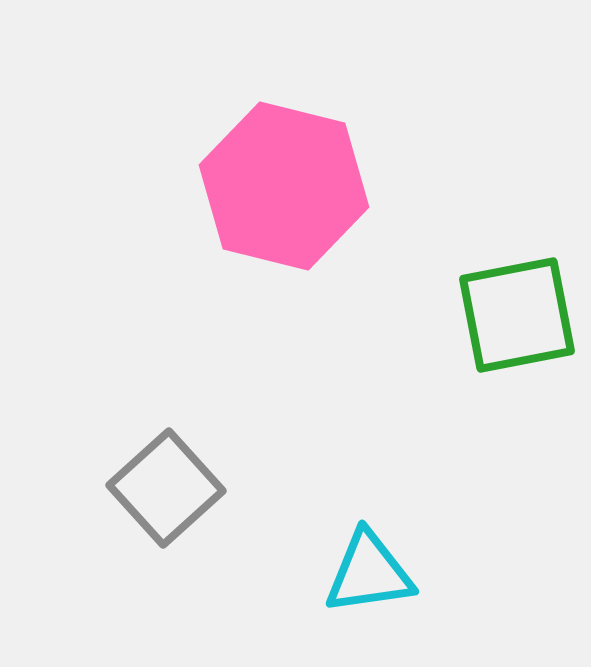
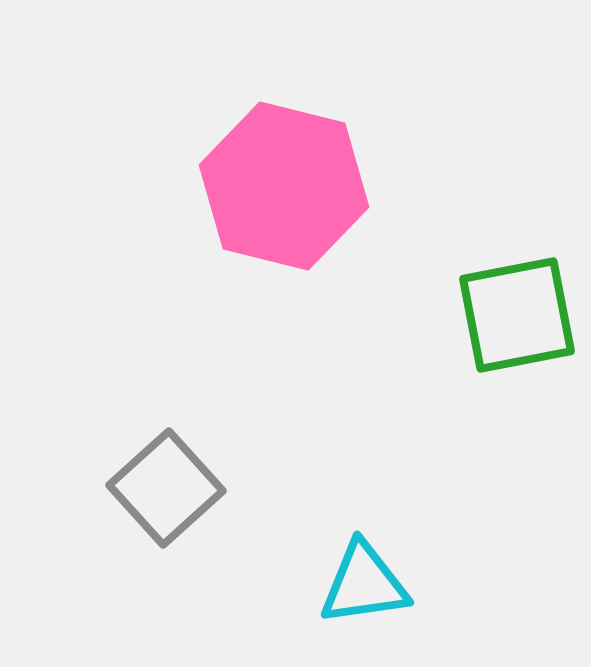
cyan triangle: moved 5 px left, 11 px down
